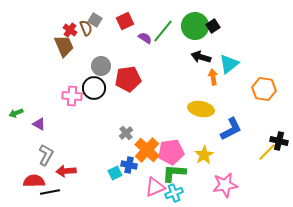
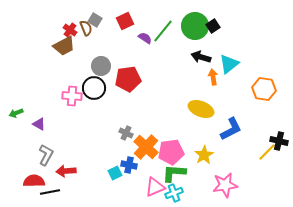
brown trapezoid: rotated 85 degrees clockwise
yellow ellipse: rotated 10 degrees clockwise
gray cross: rotated 24 degrees counterclockwise
orange cross: moved 1 px left, 3 px up
